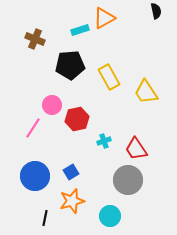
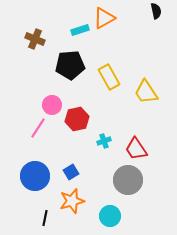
pink line: moved 5 px right
